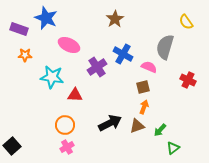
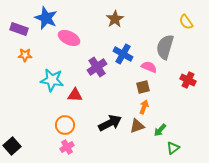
pink ellipse: moved 7 px up
cyan star: moved 3 px down
